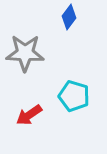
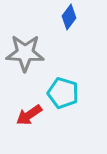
cyan pentagon: moved 11 px left, 3 px up
